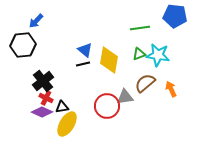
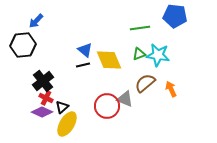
yellow diamond: rotated 32 degrees counterclockwise
black line: moved 1 px down
gray triangle: moved 2 px down; rotated 30 degrees clockwise
black triangle: rotated 32 degrees counterclockwise
